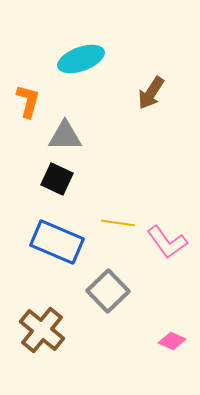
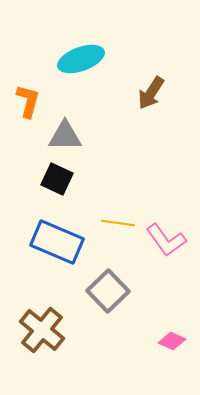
pink L-shape: moved 1 px left, 2 px up
